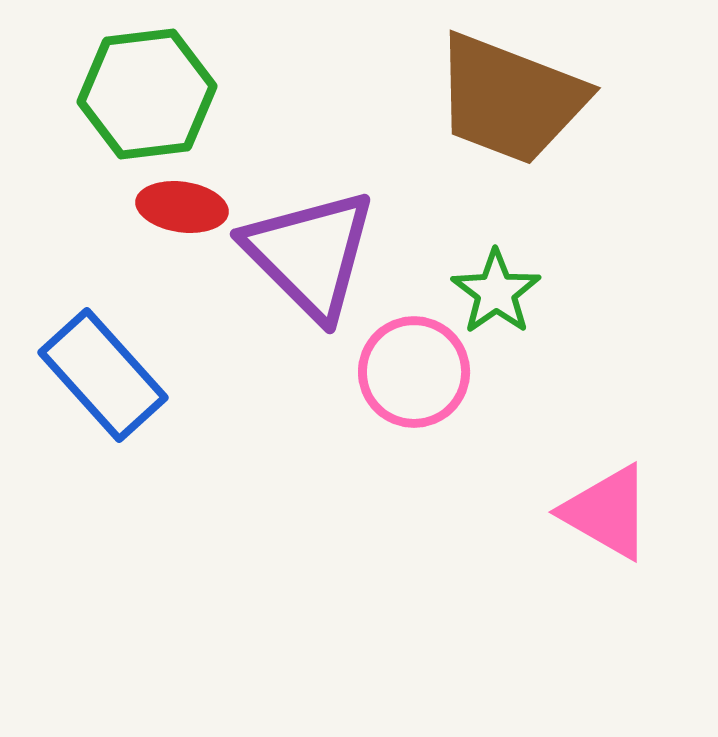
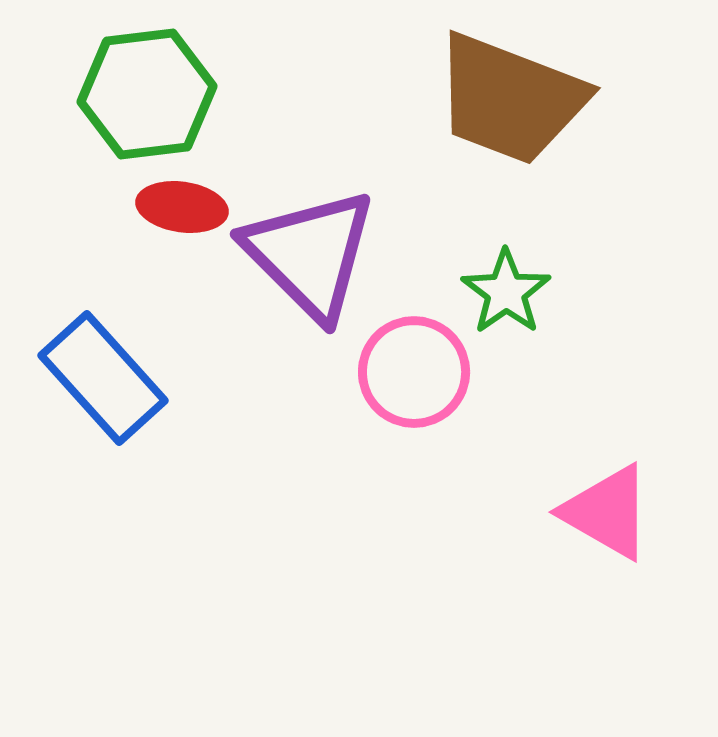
green star: moved 10 px right
blue rectangle: moved 3 px down
